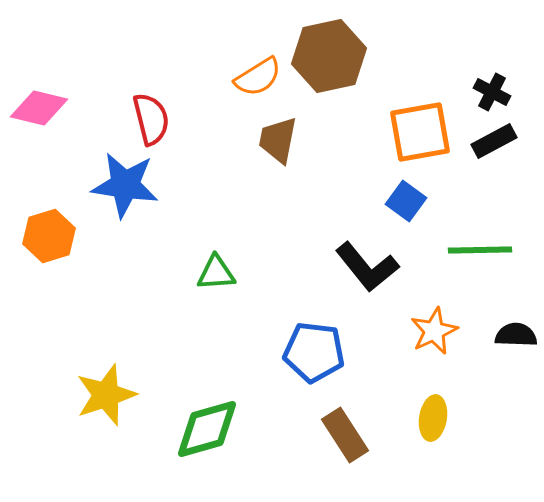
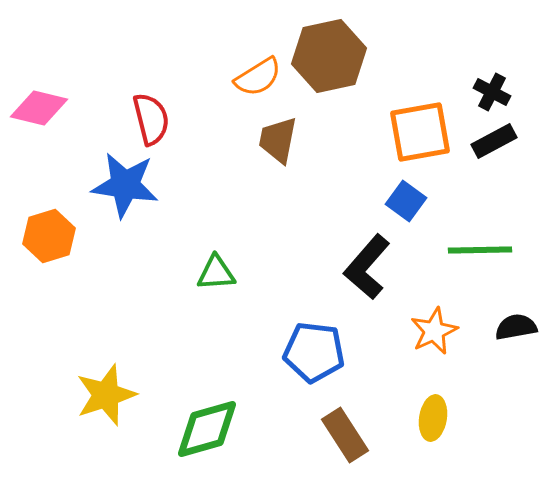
black L-shape: rotated 80 degrees clockwise
black semicircle: moved 8 px up; rotated 12 degrees counterclockwise
